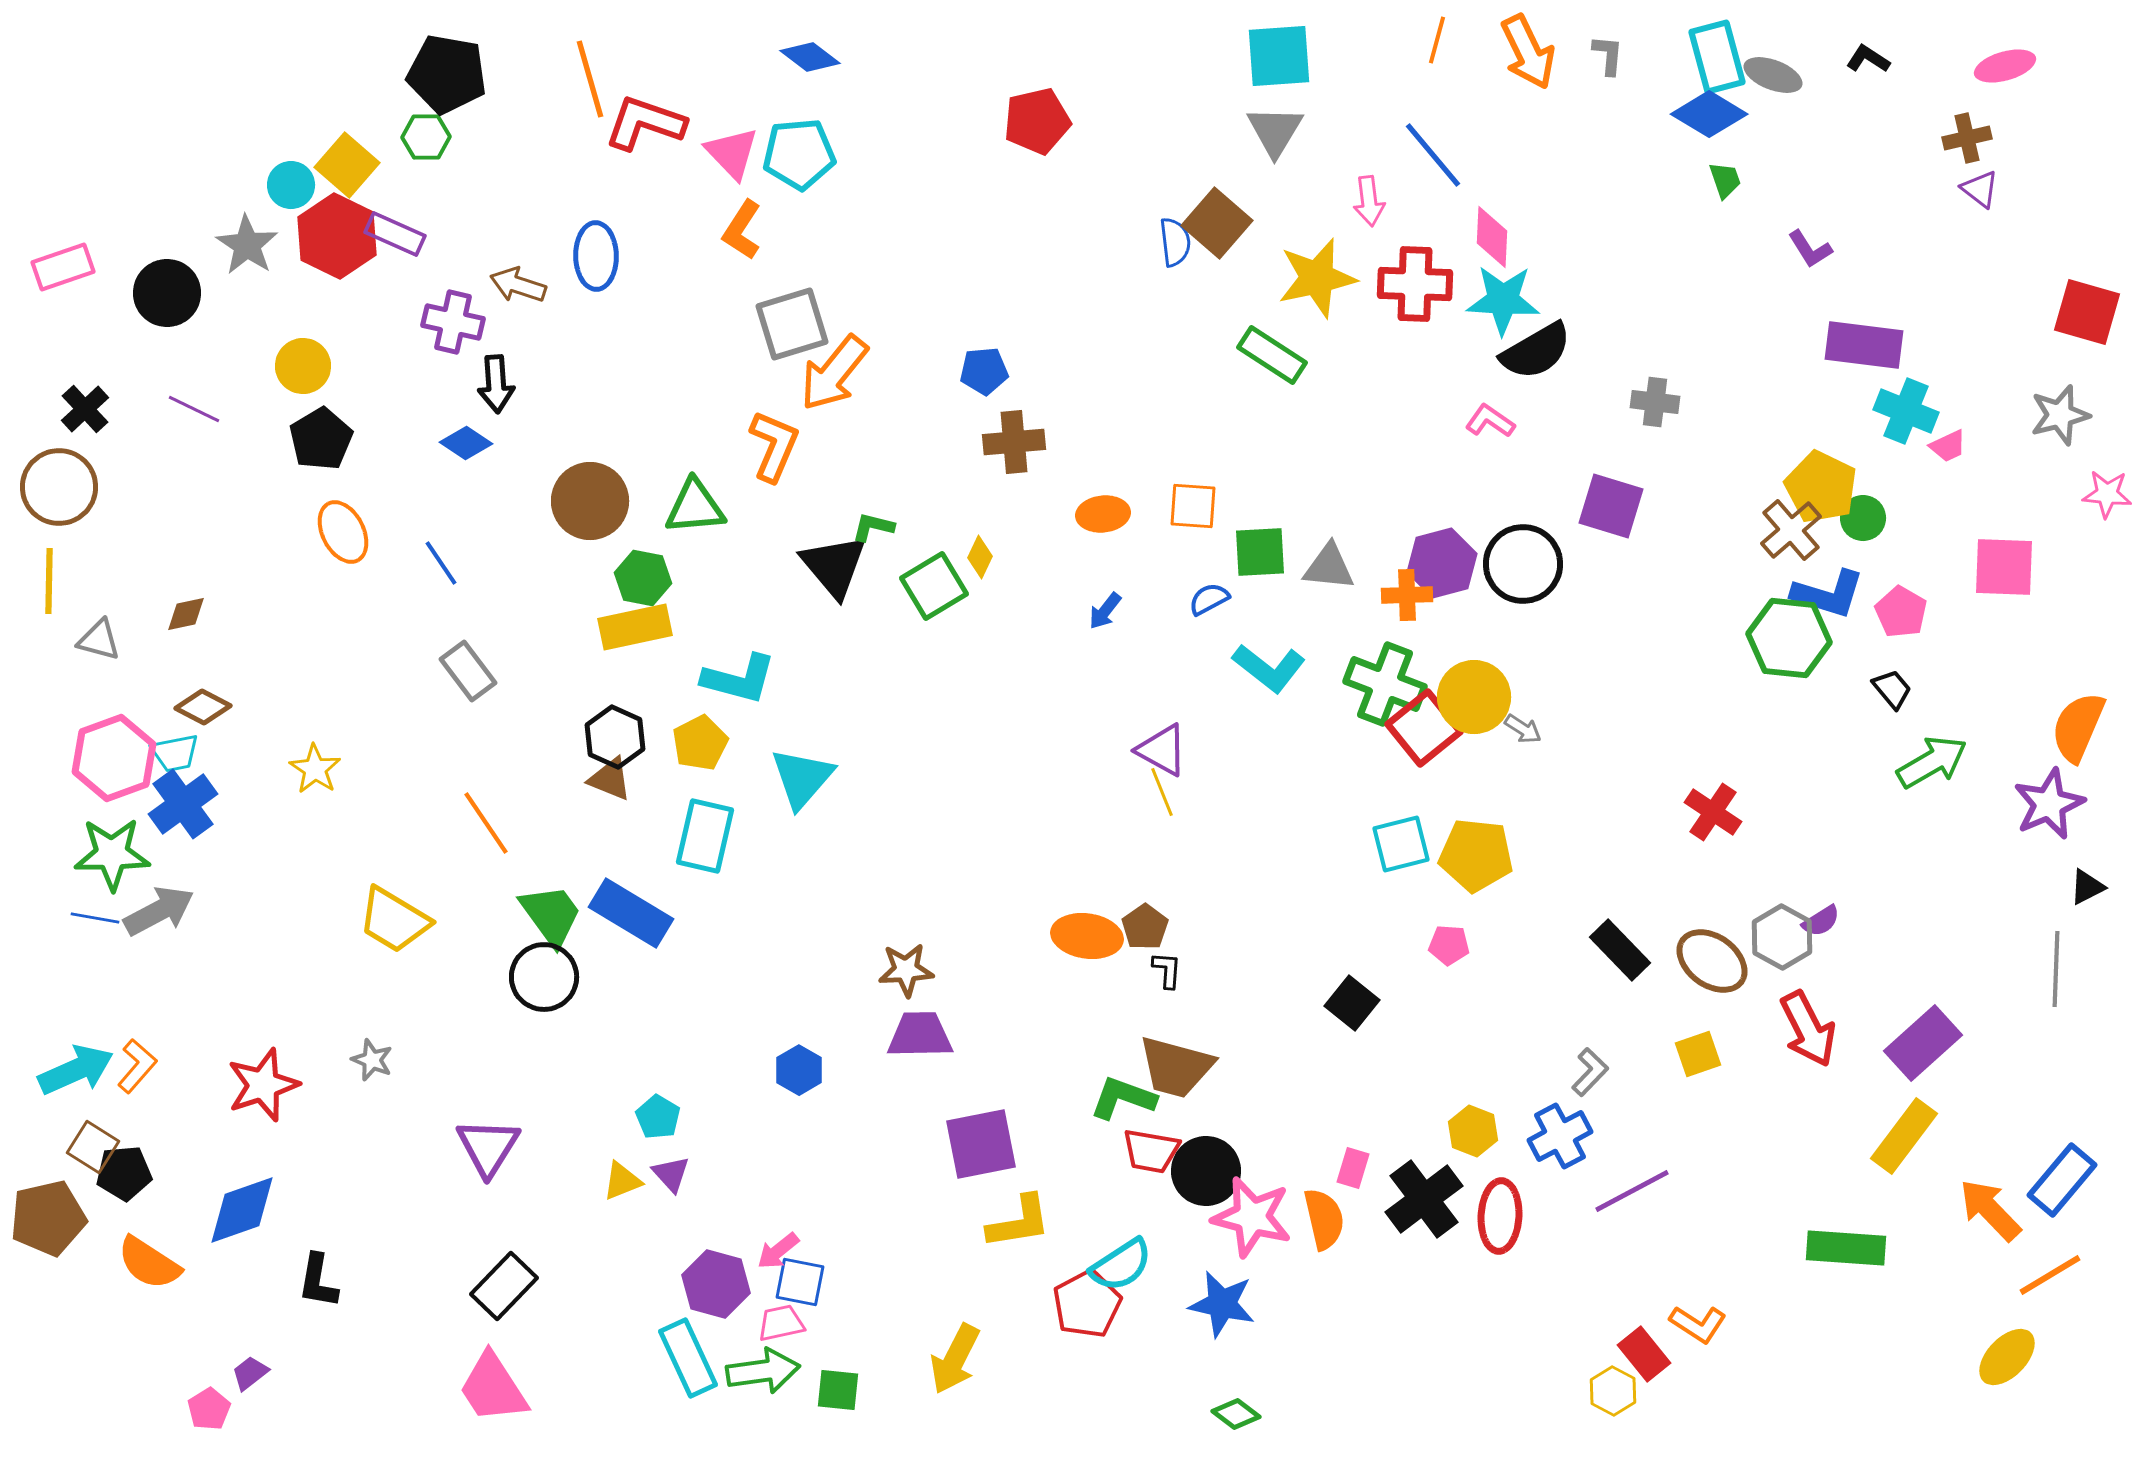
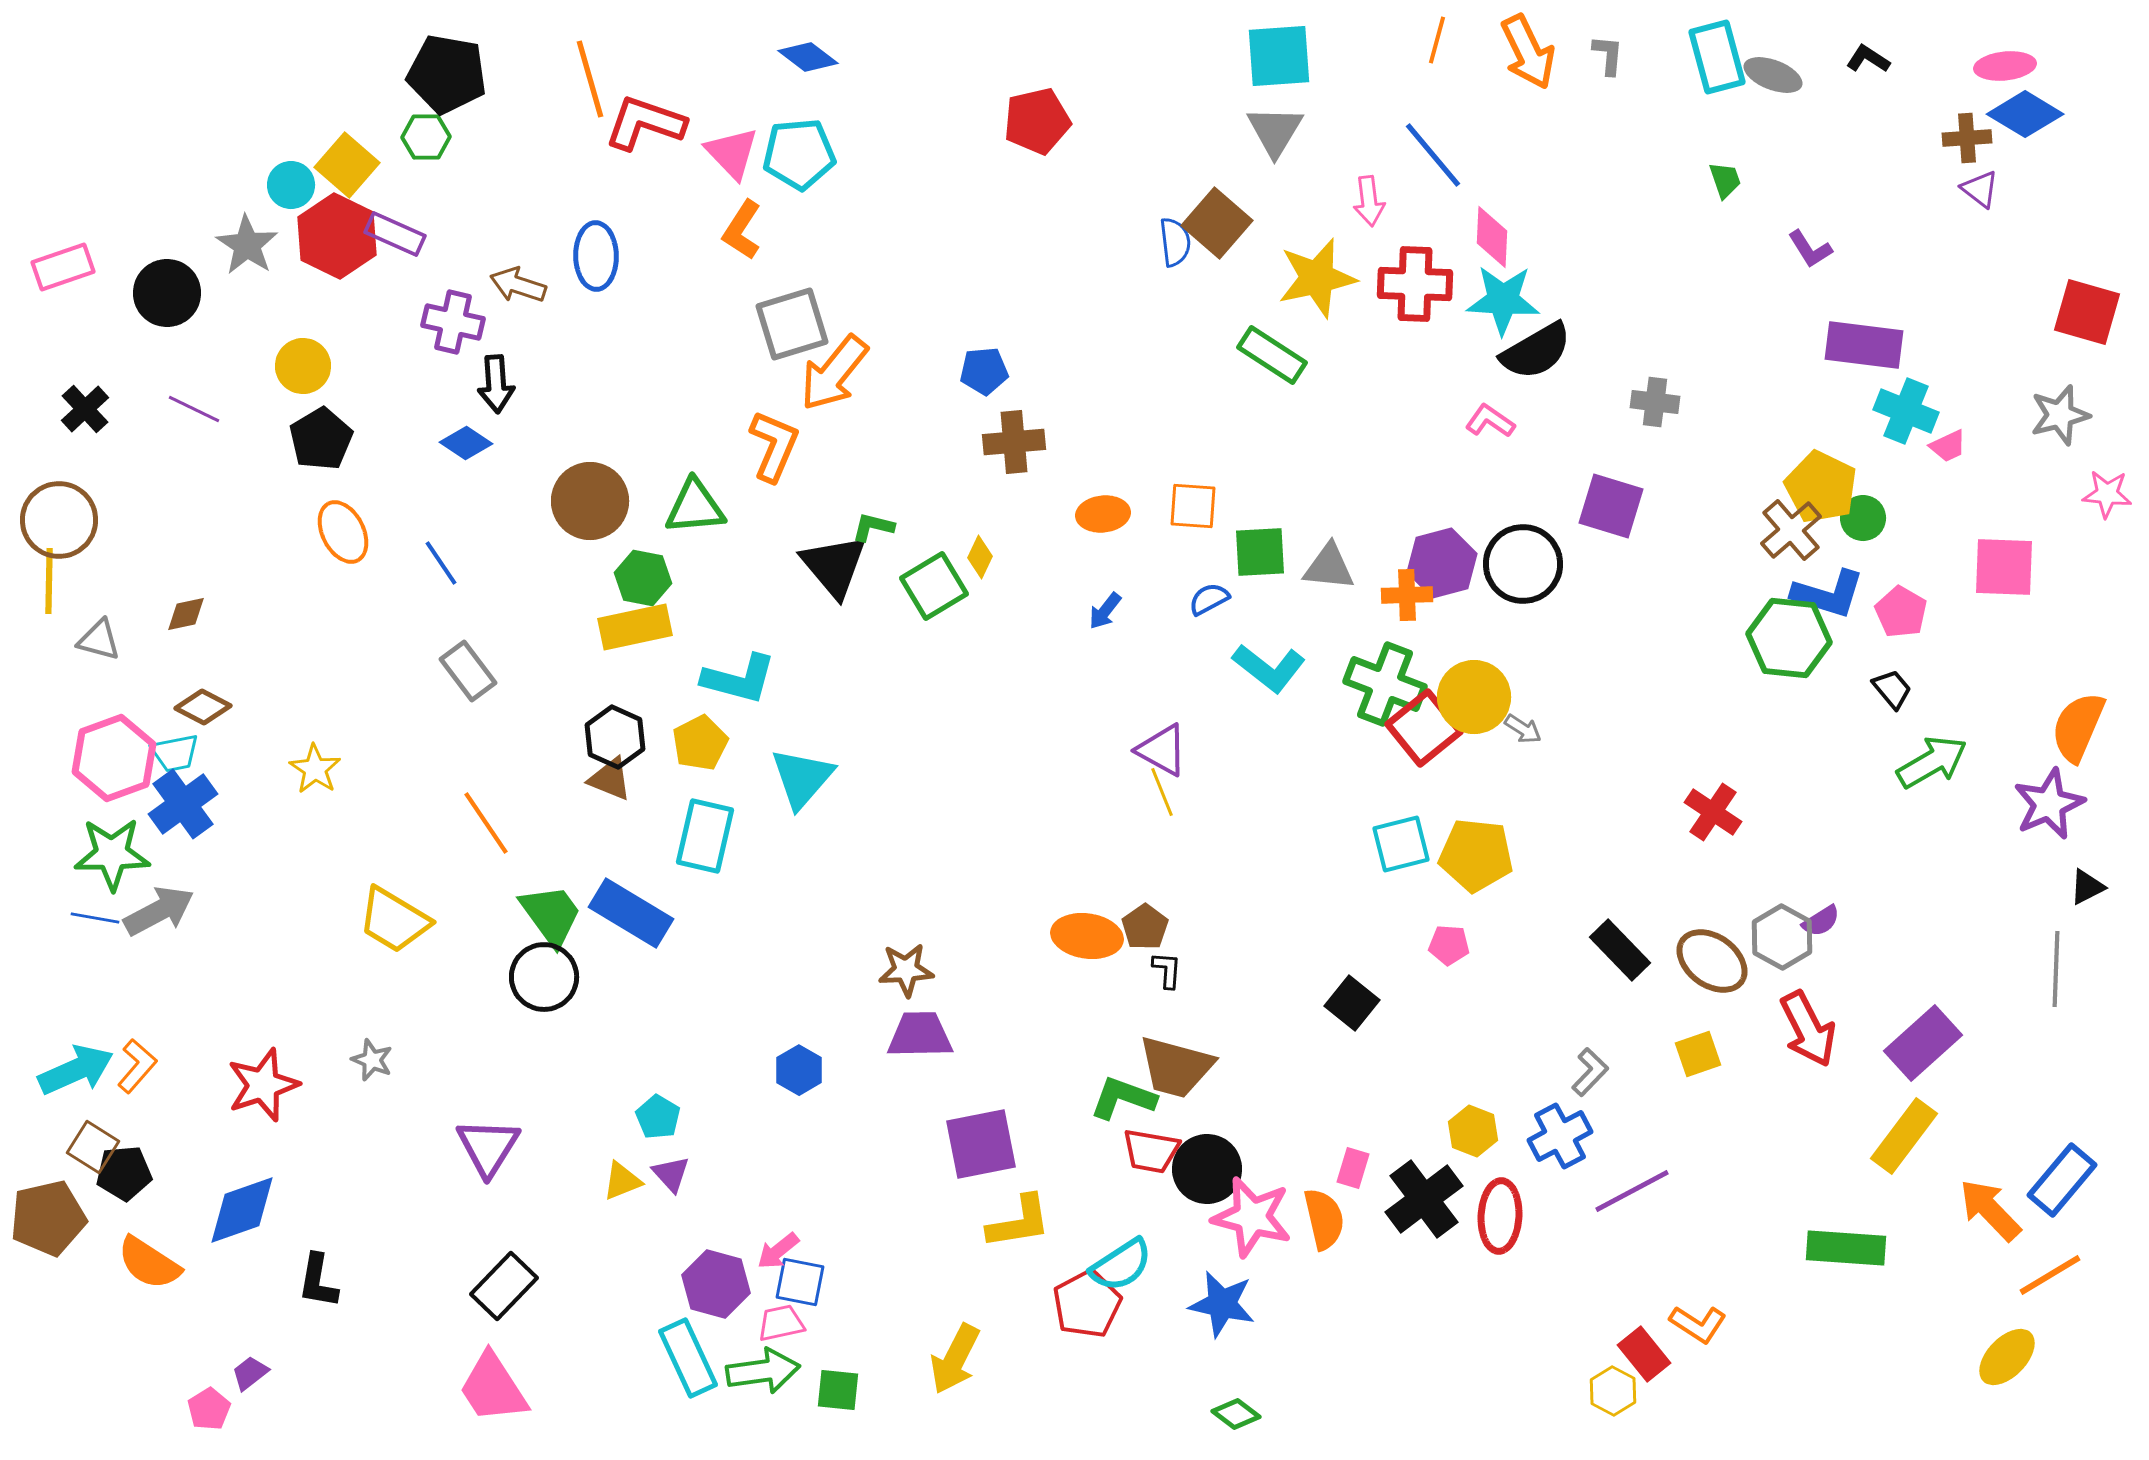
blue diamond at (810, 57): moved 2 px left
pink ellipse at (2005, 66): rotated 10 degrees clockwise
blue diamond at (1709, 114): moved 316 px right
brown cross at (1967, 138): rotated 9 degrees clockwise
brown circle at (59, 487): moved 33 px down
black circle at (1206, 1171): moved 1 px right, 2 px up
